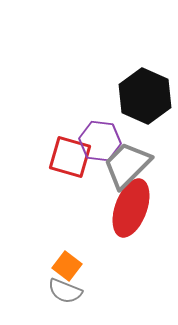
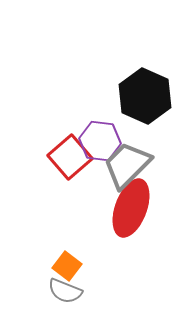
red square: rotated 33 degrees clockwise
